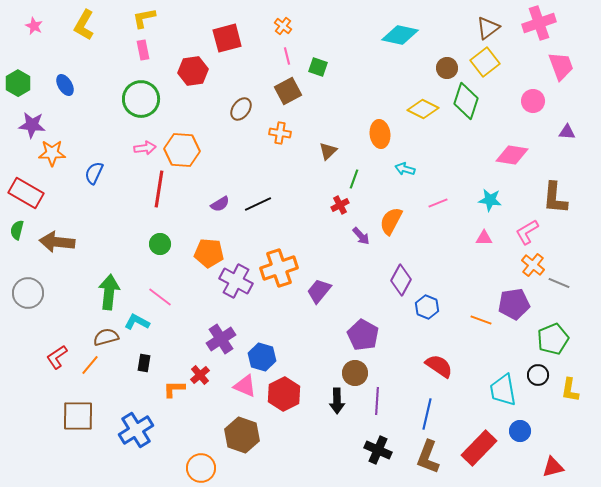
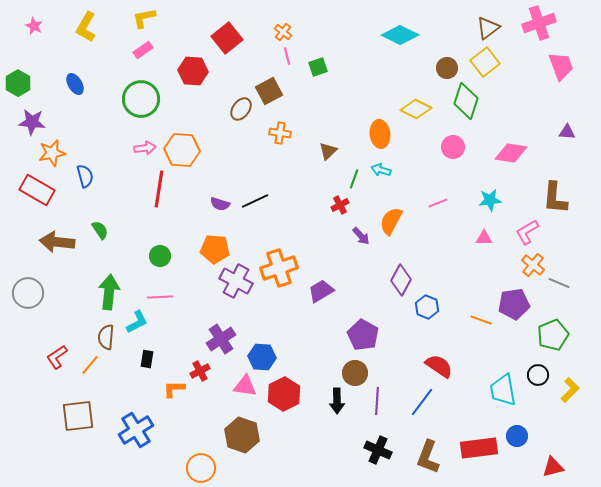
yellow L-shape at (84, 25): moved 2 px right, 2 px down
orange cross at (283, 26): moved 6 px down
cyan diamond at (400, 35): rotated 15 degrees clockwise
red square at (227, 38): rotated 24 degrees counterclockwise
pink rectangle at (143, 50): rotated 66 degrees clockwise
green square at (318, 67): rotated 36 degrees counterclockwise
red hexagon at (193, 71): rotated 12 degrees clockwise
blue ellipse at (65, 85): moved 10 px right, 1 px up
brown square at (288, 91): moved 19 px left
pink circle at (533, 101): moved 80 px left, 46 px down
yellow diamond at (423, 109): moved 7 px left
purple star at (32, 125): moved 3 px up
orange star at (52, 153): rotated 12 degrees counterclockwise
pink diamond at (512, 155): moved 1 px left, 2 px up
cyan arrow at (405, 169): moved 24 px left, 1 px down
blue semicircle at (94, 173): moved 9 px left, 3 px down; rotated 140 degrees clockwise
red rectangle at (26, 193): moved 11 px right, 3 px up
cyan star at (490, 200): rotated 15 degrees counterclockwise
purple semicircle at (220, 204): rotated 48 degrees clockwise
black line at (258, 204): moved 3 px left, 3 px up
green semicircle at (17, 230): moved 83 px right; rotated 132 degrees clockwise
green circle at (160, 244): moved 12 px down
orange pentagon at (209, 253): moved 6 px right, 4 px up
purple trapezoid at (319, 291): moved 2 px right; rotated 20 degrees clockwise
pink line at (160, 297): rotated 40 degrees counterclockwise
cyan L-shape at (137, 322): rotated 125 degrees clockwise
brown semicircle at (106, 337): rotated 70 degrees counterclockwise
green pentagon at (553, 339): moved 4 px up
blue hexagon at (262, 357): rotated 12 degrees counterclockwise
black rectangle at (144, 363): moved 3 px right, 4 px up
red cross at (200, 375): moved 4 px up; rotated 12 degrees clockwise
pink triangle at (245, 386): rotated 15 degrees counterclockwise
yellow L-shape at (570, 390): rotated 145 degrees counterclockwise
blue line at (427, 414): moved 5 px left, 12 px up; rotated 24 degrees clockwise
brown square at (78, 416): rotated 8 degrees counterclockwise
blue circle at (520, 431): moved 3 px left, 5 px down
red rectangle at (479, 448): rotated 39 degrees clockwise
